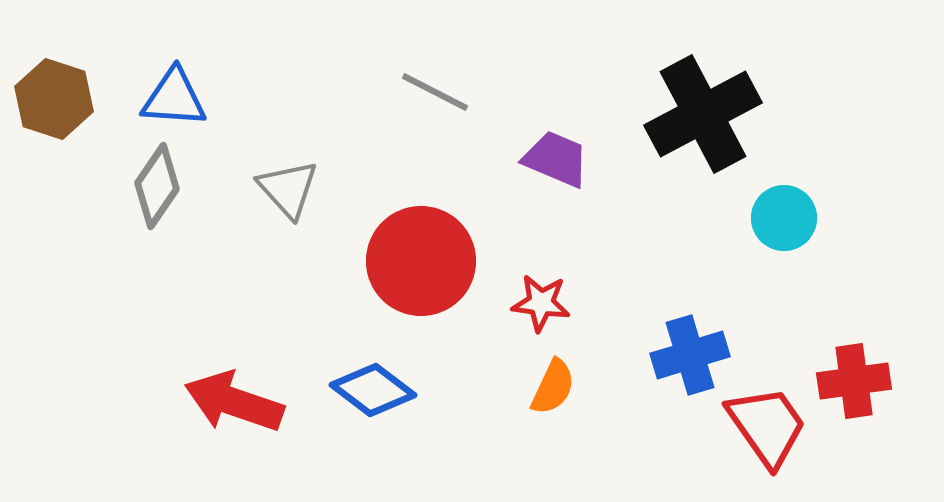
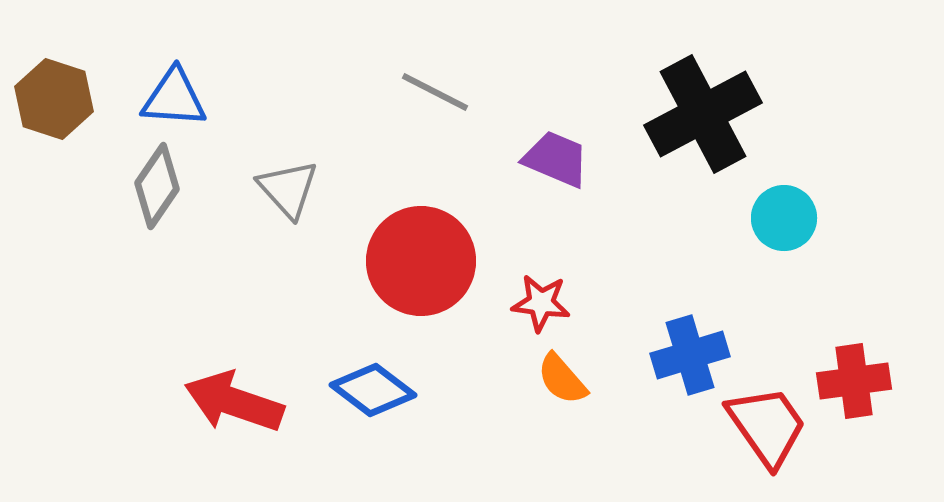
orange semicircle: moved 9 px right, 8 px up; rotated 114 degrees clockwise
